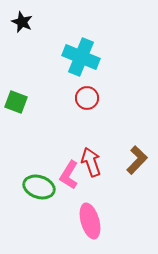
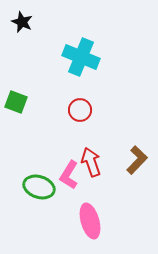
red circle: moved 7 px left, 12 px down
